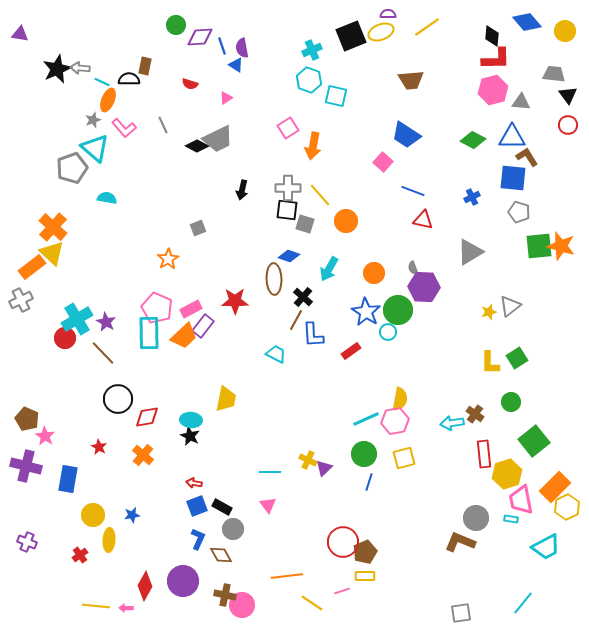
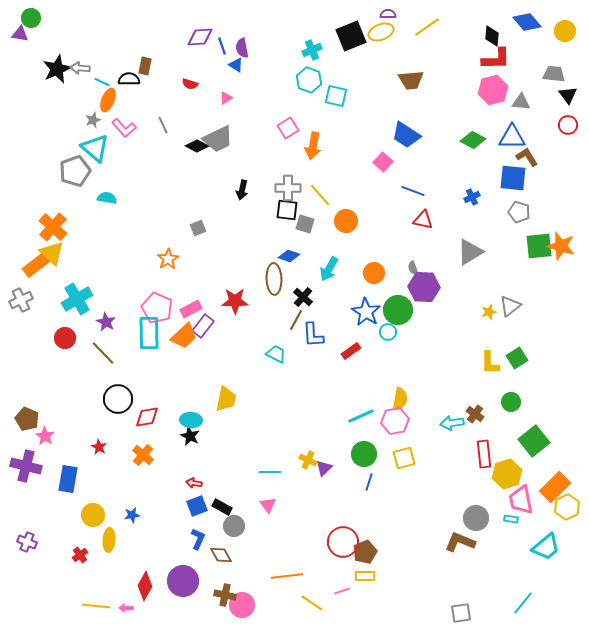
green circle at (176, 25): moved 145 px left, 7 px up
gray pentagon at (72, 168): moved 3 px right, 3 px down
orange rectangle at (32, 267): moved 4 px right, 2 px up
cyan cross at (77, 319): moved 20 px up
cyan line at (366, 419): moved 5 px left, 3 px up
gray circle at (233, 529): moved 1 px right, 3 px up
cyan trapezoid at (546, 547): rotated 12 degrees counterclockwise
